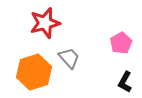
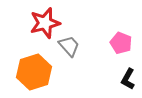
pink pentagon: rotated 20 degrees counterclockwise
gray trapezoid: moved 12 px up
black L-shape: moved 3 px right, 3 px up
